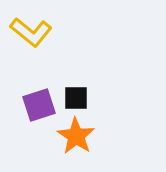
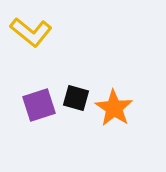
black square: rotated 16 degrees clockwise
orange star: moved 38 px right, 28 px up
